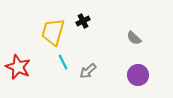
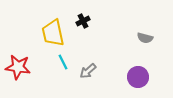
yellow trapezoid: moved 1 px down; rotated 28 degrees counterclockwise
gray semicircle: moved 11 px right; rotated 28 degrees counterclockwise
red star: rotated 15 degrees counterclockwise
purple circle: moved 2 px down
